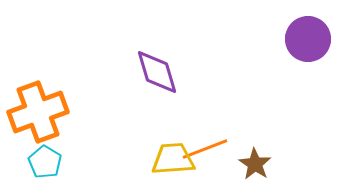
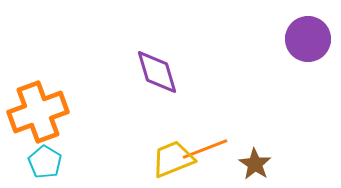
yellow trapezoid: rotated 18 degrees counterclockwise
